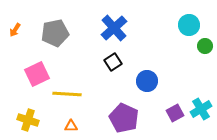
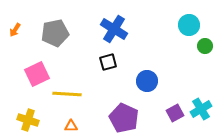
blue cross: moved 1 px down; rotated 16 degrees counterclockwise
black square: moved 5 px left; rotated 18 degrees clockwise
